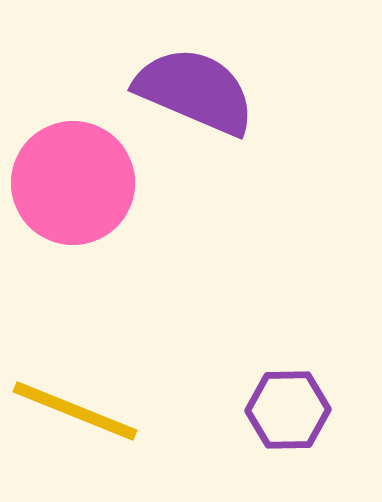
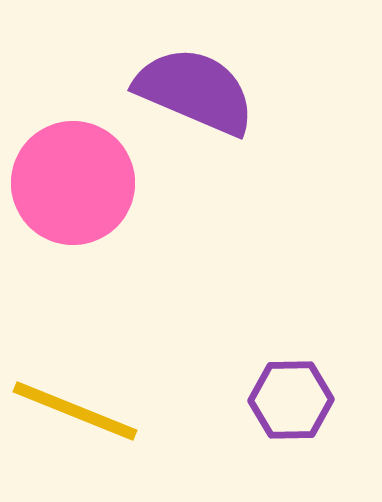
purple hexagon: moved 3 px right, 10 px up
